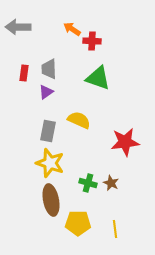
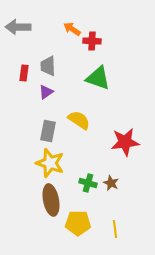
gray trapezoid: moved 1 px left, 3 px up
yellow semicircle: rotated 10 degrees clockwise
